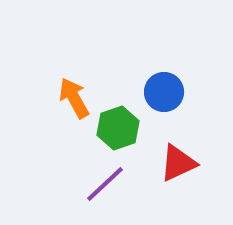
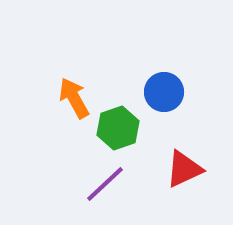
red triangle: moved 6 px right, 6 px down
